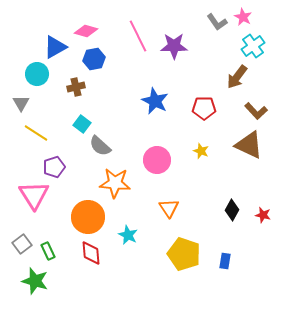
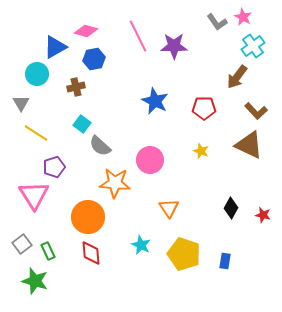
pink circle: moved 7 px left
black diamond: moved 1 px left, 2 px up
cyan star: moved 13 px right, 10 px down
